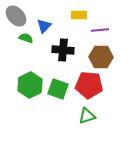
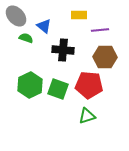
blue triangle: rotated 35 degrees counterclockwise
brown hexagon: moved 4 px right
